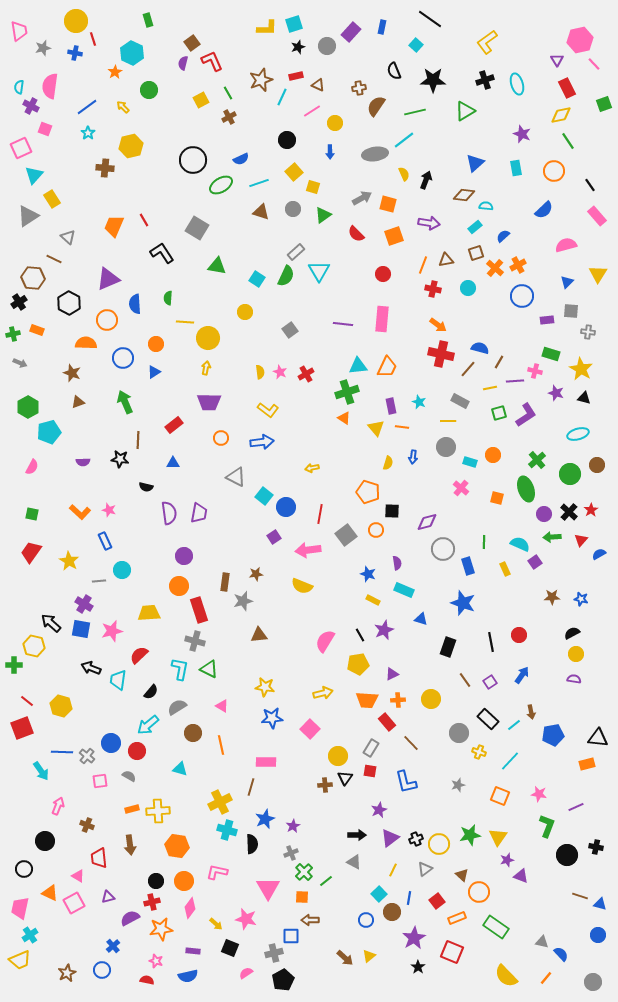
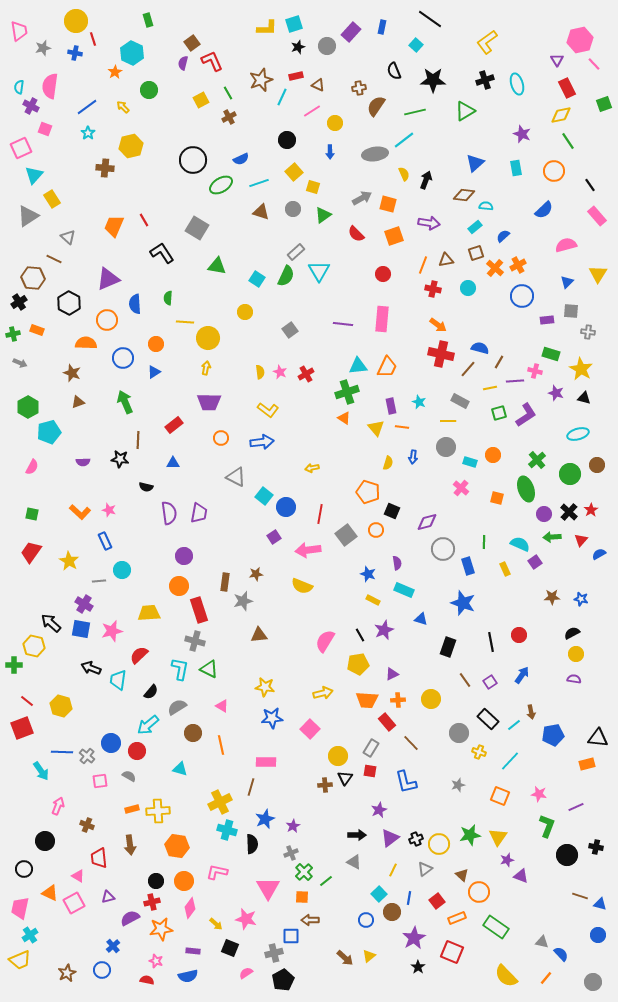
black square at (392, 511): rotated 21 degrees clockwise
